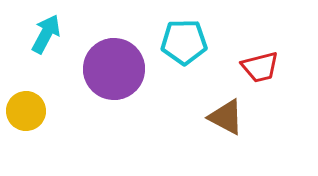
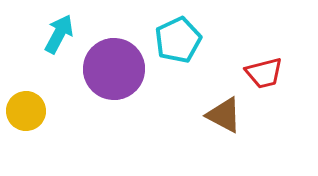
cyan arrow: moved 13 px right
cyan pentagon: moved 6 px left, 2 px up; rotated 24 degrees counterclockwise
red trapezoid: moved 4 px right, 6 px down
brown triangle: moved 2 px left, 2 px up
